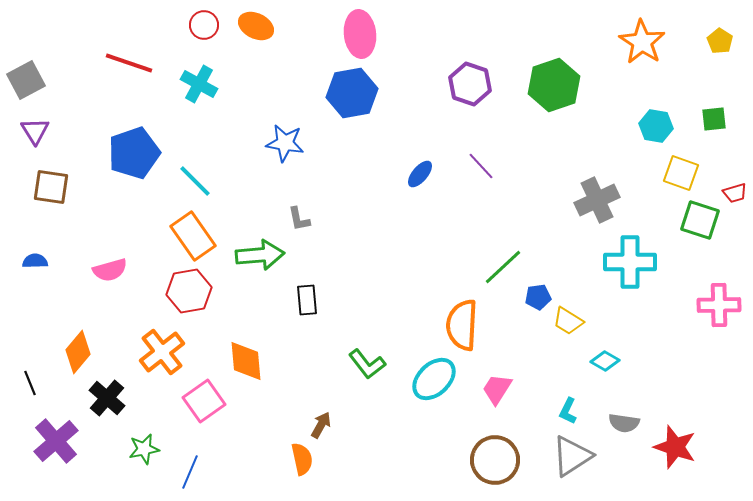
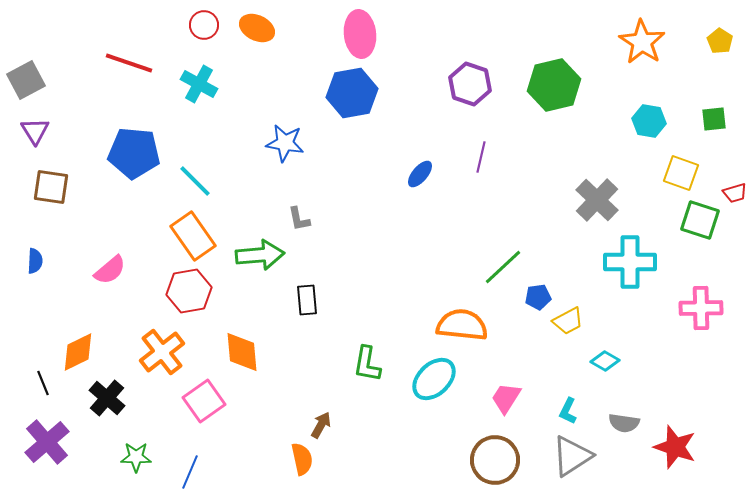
orange ellipse at (256, 26): moved 1 px right, 2 px down
green hexagon at (554, 85): rotated 6 degrees clockwise
cyan hexagon at (656, 126): moved 7 px left, 5 px up
blue pentagon at (134, 153): rotated 24 degrees clockwise
purple line at (481, 166): moved 9 px up; rotated 56 degrees clockwise
gray cross at (597, 200): rotated 21 degrees counterclockwise
blue semicircle at (35, 261): rotated 95 degrees clockwise
pink semicircle at (110, 270): rotated 24 degrees counterclockwise
pink cross at (719, 305): moved 18 px left, 3 px down
yellow trapezoid at (568, 321): rotated 60 degrees counterclockwise
orange semicircle at (462, 325): rotated 93 degrees clockwise
orange diamond at (78, 352): rotated 24 degrees clockwise
orange diamond at (246, 361): moved 4 px left, 9 px up
green L-shape at (367, 364): rotated 48 degrees clockwise
black line at (30, 383): moved 13 px right
pink trapezoid at (497, 389): moved 9 px right, 9 px down
purple cross at (56, 441): moved 9 px left, 1 px down
green star at (144, 449): moved 8 px left, 8 px down; rotated 12 degrees clockwise
